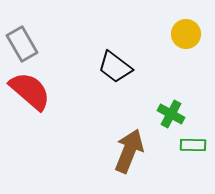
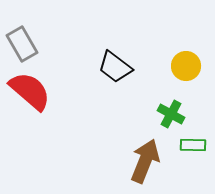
yellow circle: moved 32 px down
brown arrow: moved 16 px right, 10 px down
